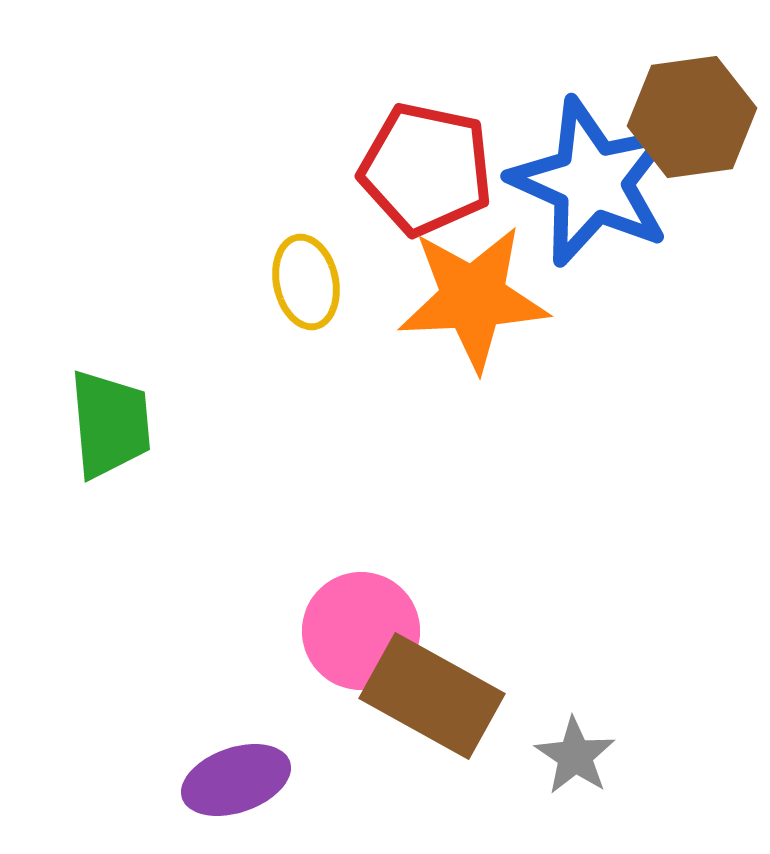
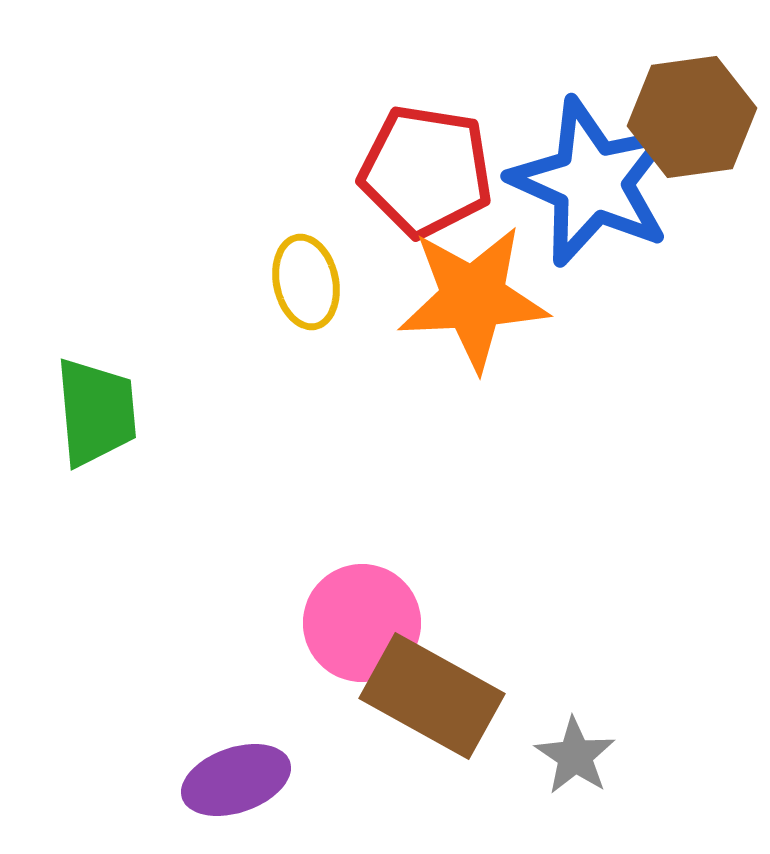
red pentagon: moved 2 px down; rotated 3 degrees counterclockwise
green trapezoid: moved 14 px left, 12 px up
pink circle: moved 1 px right, 8 px up
